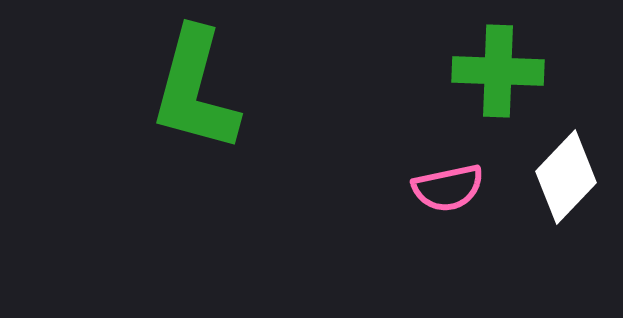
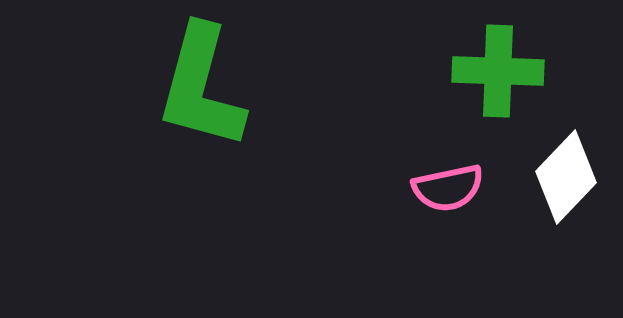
green L-shape: moved 6 px right, 3 px up
